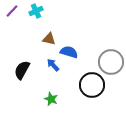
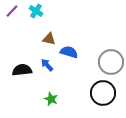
cyan cross: rotated 32 degrees counterclockwise
blue arrow: moved 6 px left
black semicircle: rotated 54 degrees clockwise
black circle: moved 11 px right, 8 px down
